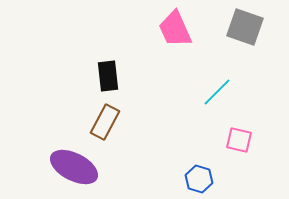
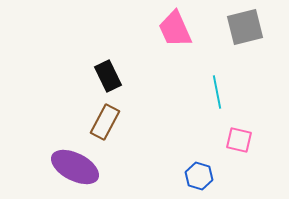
gray square: rotated 33 degrees counterclockwise
black rectangle: rotated 20 degrees counterclockwise
cyan line: rotated 56 degrees counterclockwise
purple ellipse: moved 1 px right
blue hexagon: moved 3 px up
